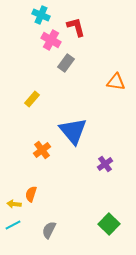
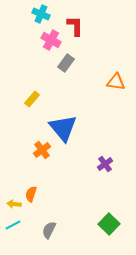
cyan cross: moved 1 px up
red L-shape: moved 1 px left, 1 px up; rotated 15 degrees clockwise
blue triangle: moved 10 px left, 3 px up
